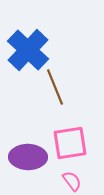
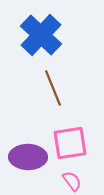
blue cross: moved 13 px right, 15 px up
brown line: moved 2 px left, 1 px down
